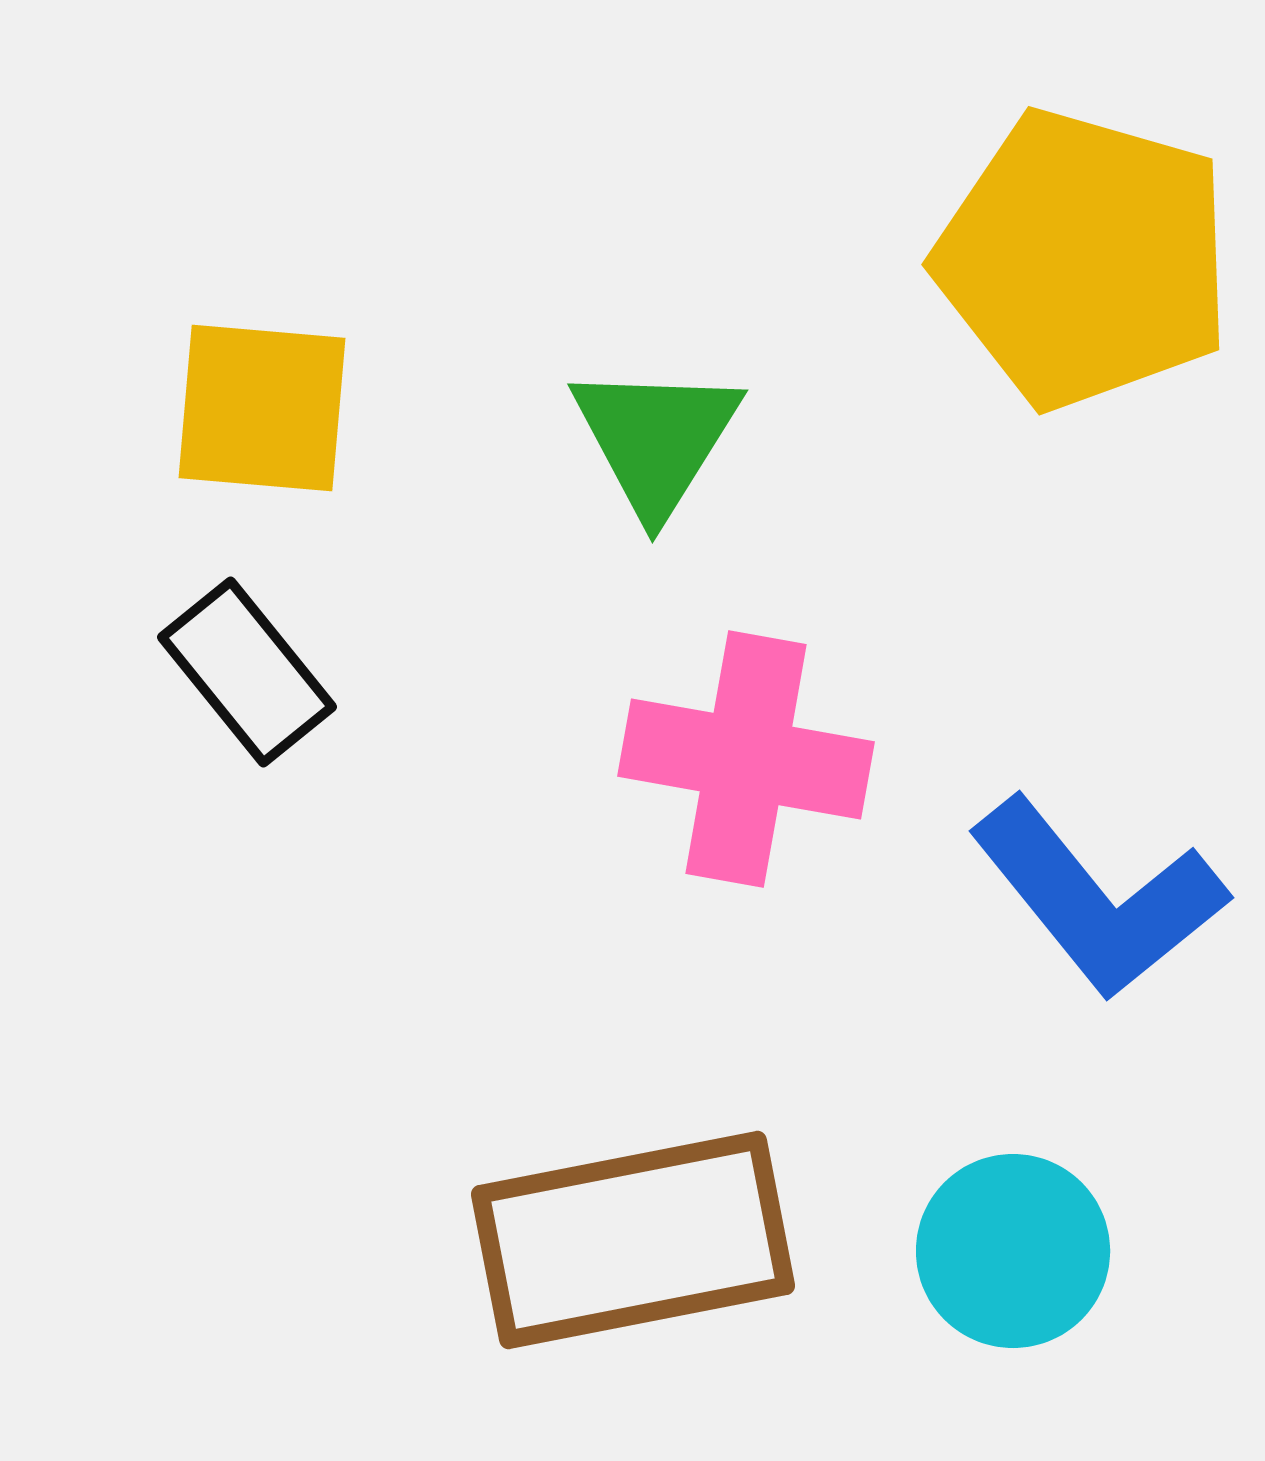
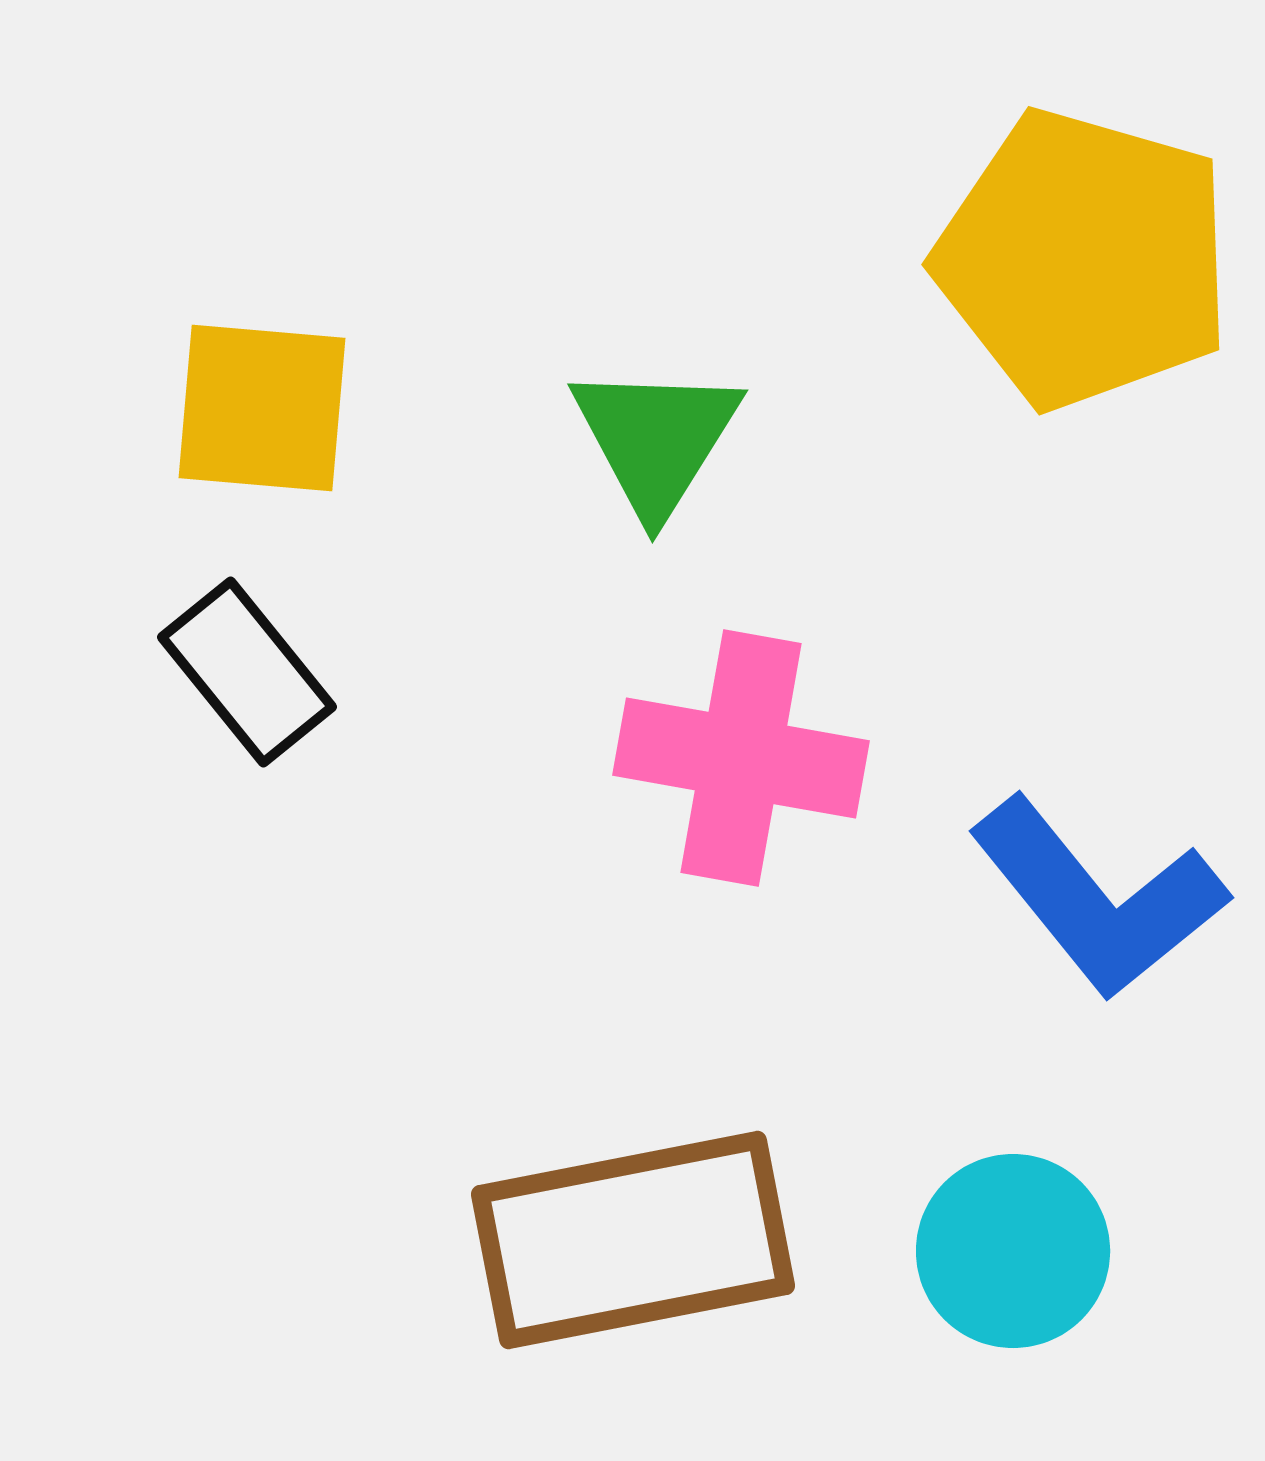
pink cross: moved 5 px left, 1 px up
